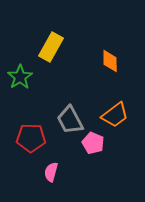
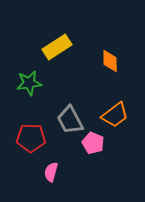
yellow rectangle: moved 6 px right; rotated 28 degrees clockwise
green star: moved 9 px right, 6 px down; rotated 25 degrees clockwise
